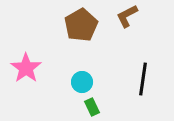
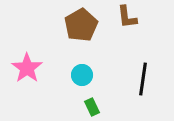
brown L-shape: moved 1 px down; rotated 70 degrees counterclockwise
pink star: moved 1 px right
cyan circle: moved 7 px up
